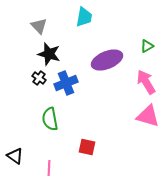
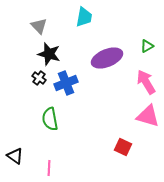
purple ellipse: moved 2 px up
red square: moved 36 px right; rotated 12 degrees clockwise
